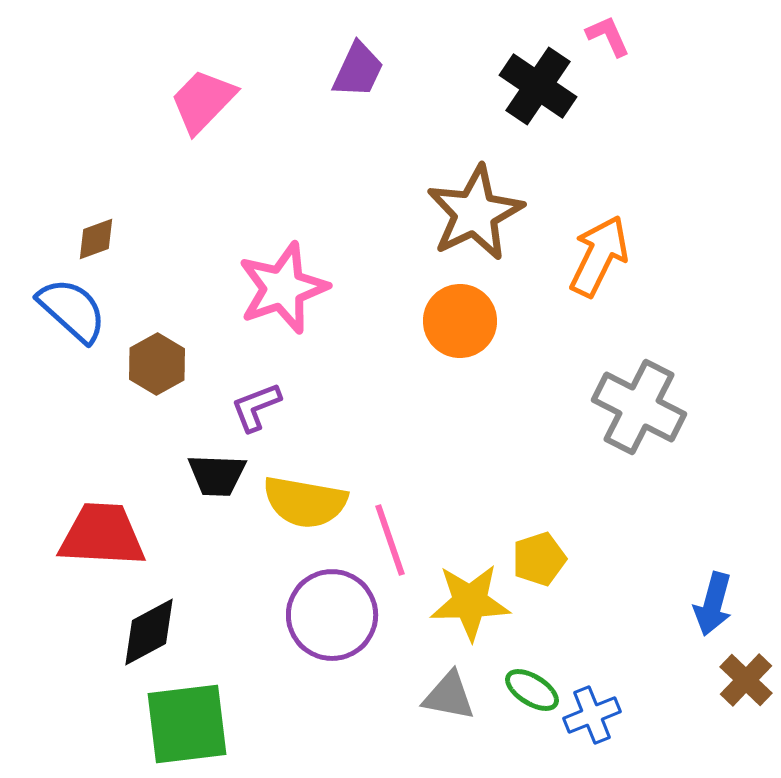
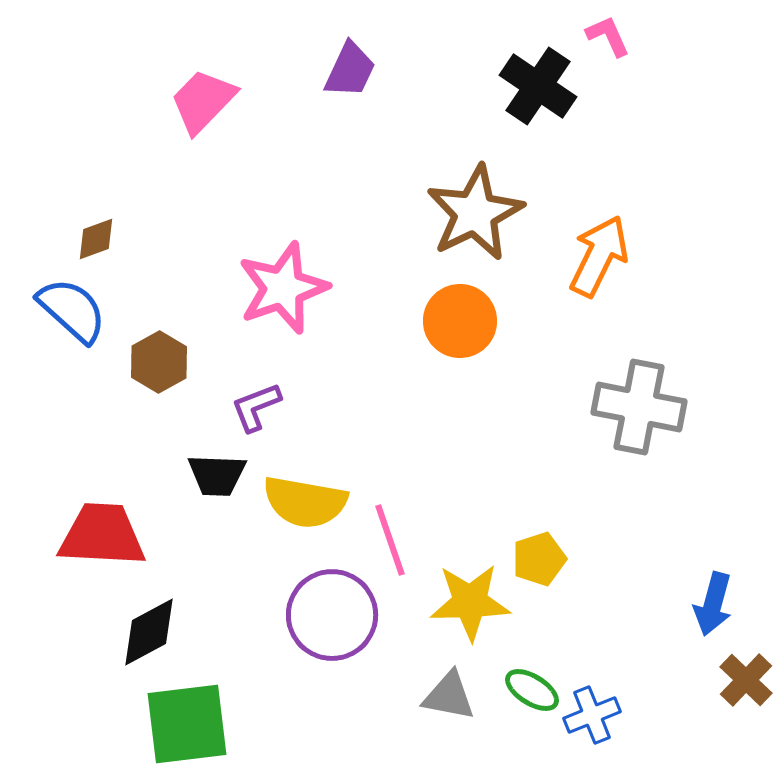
purple trapezoid: moved 8 px left
brown hexagon: moved 2 px right, 2 px up
gray cross: rotated 16 degrees counterclockwise
